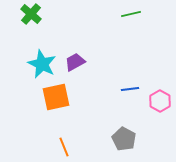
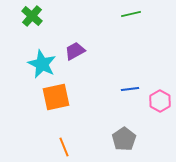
green cross: moved 1 px right, 2 px down
purple trapezoid: moved 11 px up
gray pentagon: rotated 10 degrees clockwise
